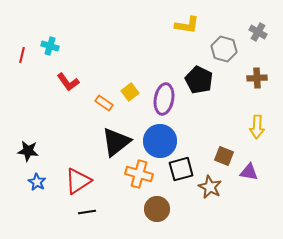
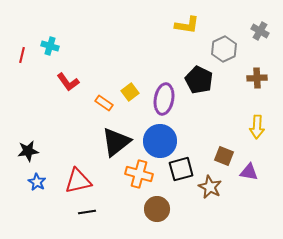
gray cross: moved 2 px right, 1 px up
gray hexagon: rotated 20 degrees clockwise
black star: rotated 15 degrees counterclockwise
red triangle: rotated 20 degrees clockwise
